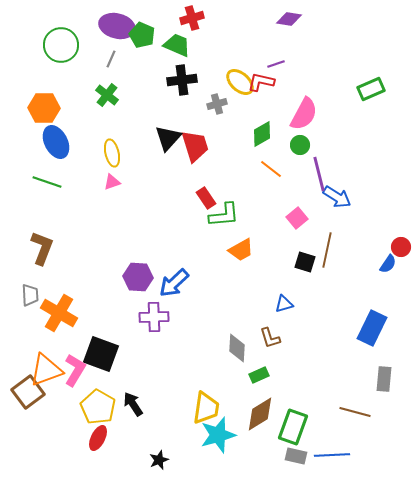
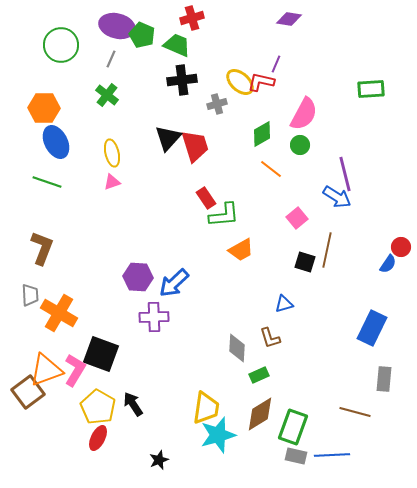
purple line at (276, 64): rotated 48 degrees counterclockwise
green rectangle at (371, 89): rotated 20 degrees clockwise
purple line at (319, 174): moved 26 px right
